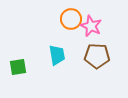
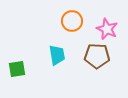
orange circle: moved 1 px right, 2 px down
pink star: moved 16 px right, 3 px down
green square: moved 1 px left, 2 px down
